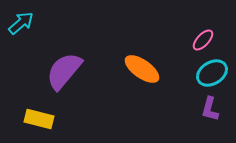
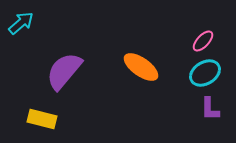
pink ellipse: moved 1 px down
orange ellipse: moved 1 px left, 2 px up
cyan ellipse: moved 7 px left
purple L-shape: rotated 15 degrees counterclockwise
yellow rectangle: moved 3 px right
